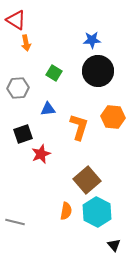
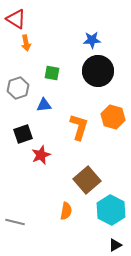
red triangle: moved 1 px up
green square: moved 2 px left; rotated 21 degrees counterclockwise
gray hexagon: rotated 15 degrees counterclockwise
blue triangle: moved 4 px left, 4 px up
orange hexagon: rotated 10 degrees clockwise
red star: moved 1 px down
cyan hexagon: moved 14 px right, 2 px up
black triangle: moved 1 px right; rotated 40 degrees clockwise
